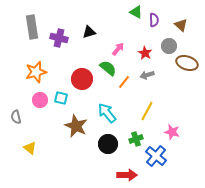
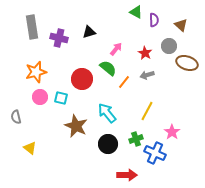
pink arrow: moved 2 px left
pink circle: moved 3 px up
pink star: rotated 21 degrees clockwise
blue cross: moved 1 px left, 3 px up; rotated 15 degrees counterclockwise
